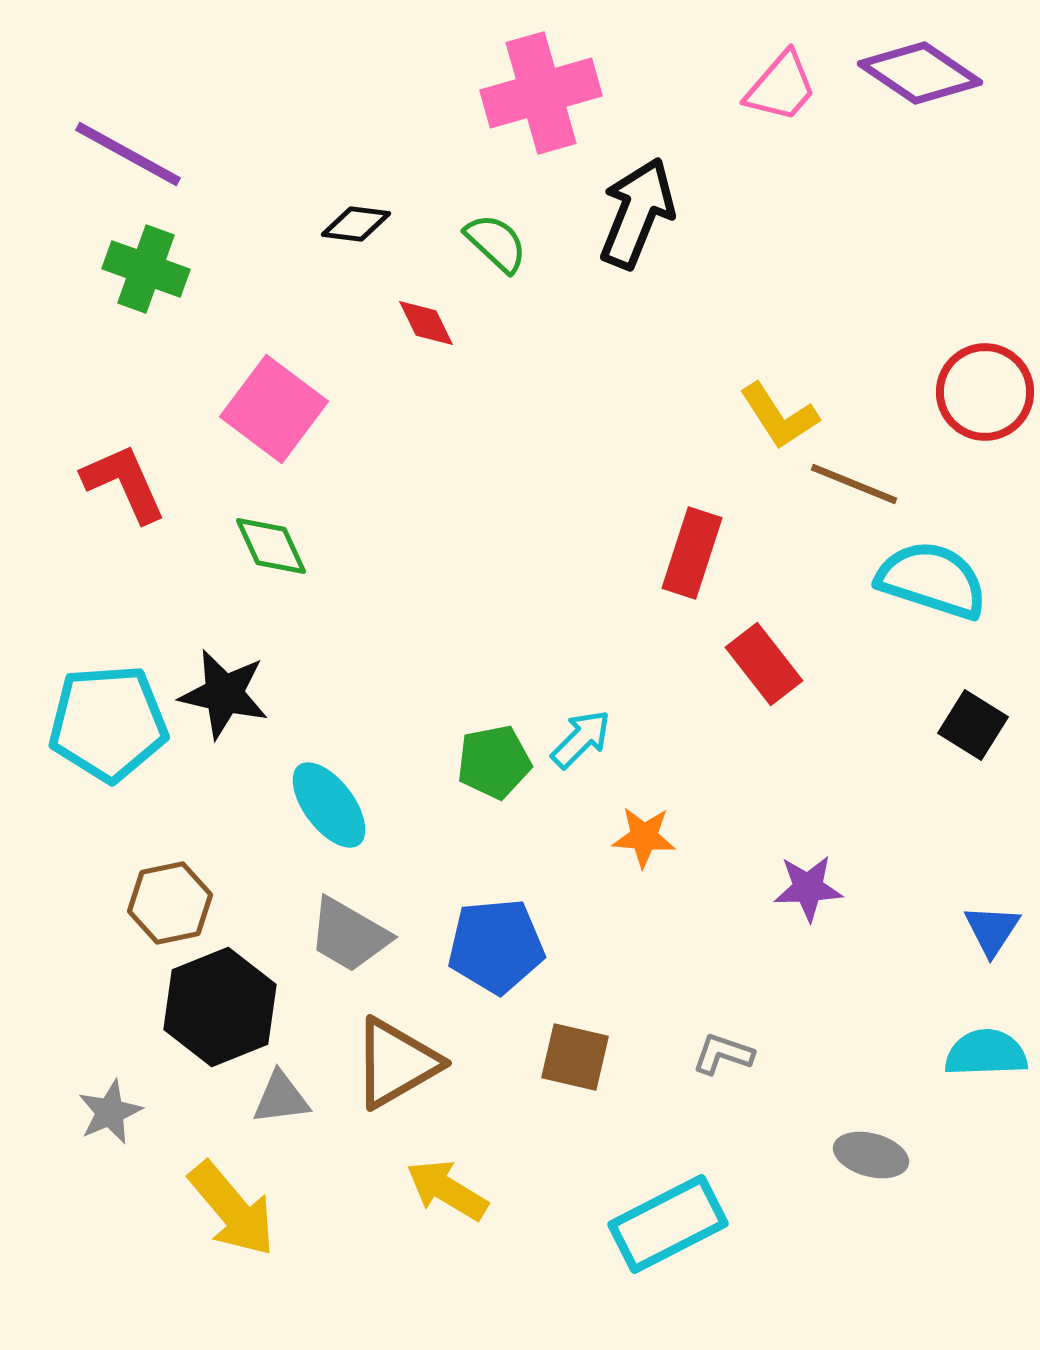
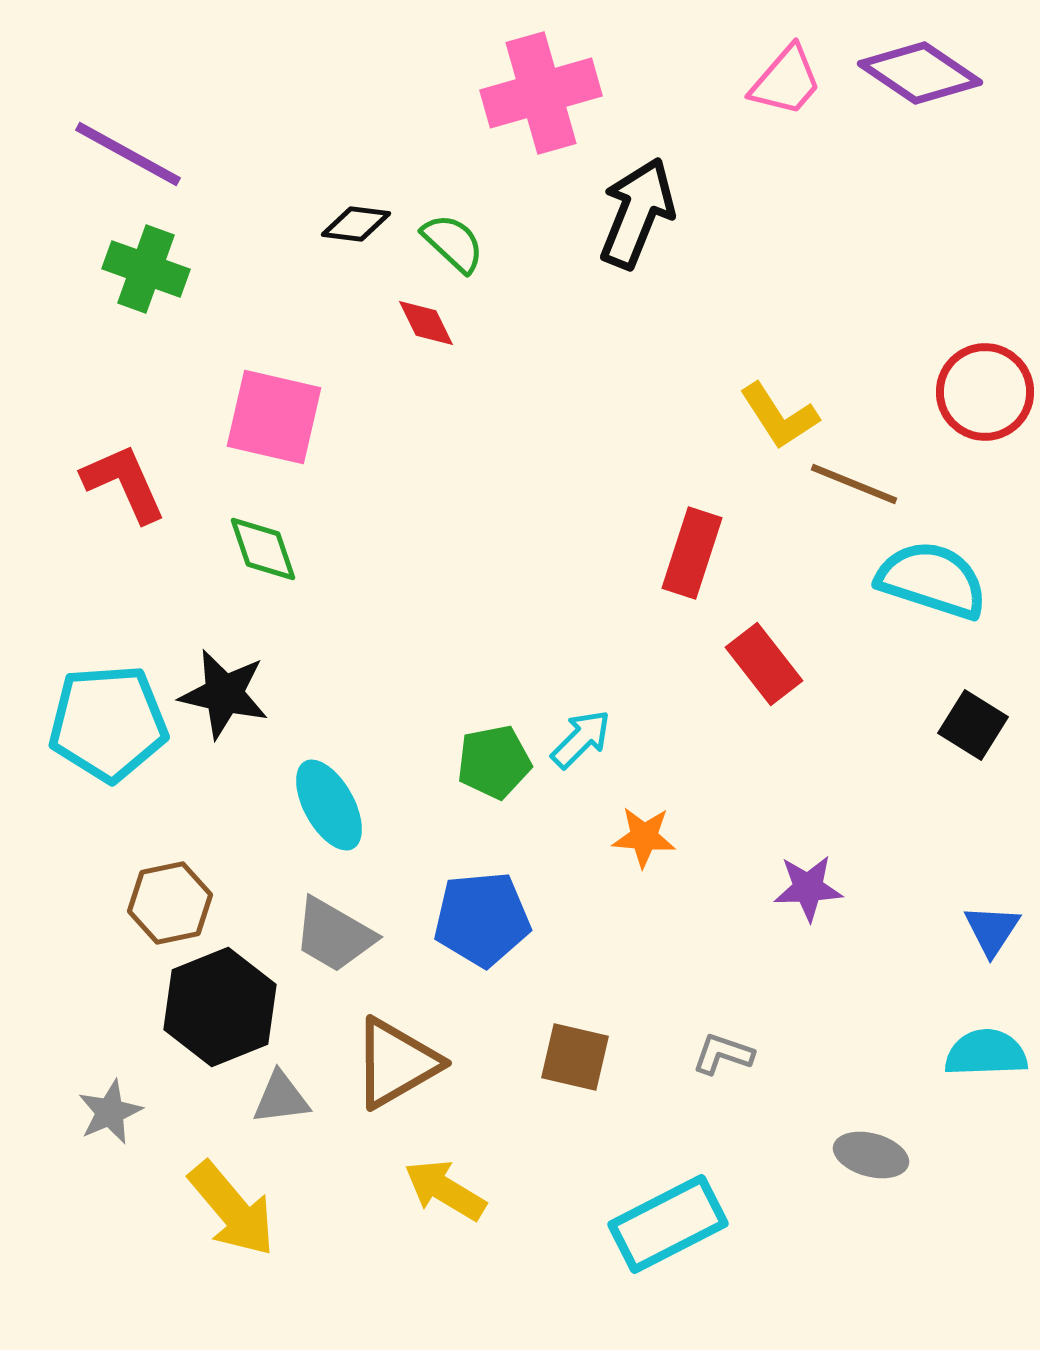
pink trapezoid at (781, 87): moved 5 px right, 6 px up
green semicircle at (496, 243): moved 43 px left
pink square at (274, 409): moved 8 px down; rotated 24 degrees counterclockwise
green diamond at (271, 546): moved 8 px left, 3 px down; rotated 6 degrees clockwise
cyan ellipse at (329, 805): rotated 8 degrees clockwise
gray trapezoid at (349, 935): moved 15 px left
blue pentagon at (496, 946): moved 14 px left, 27 px up
yellow arrow at (447, 1190): moved 2 px left
